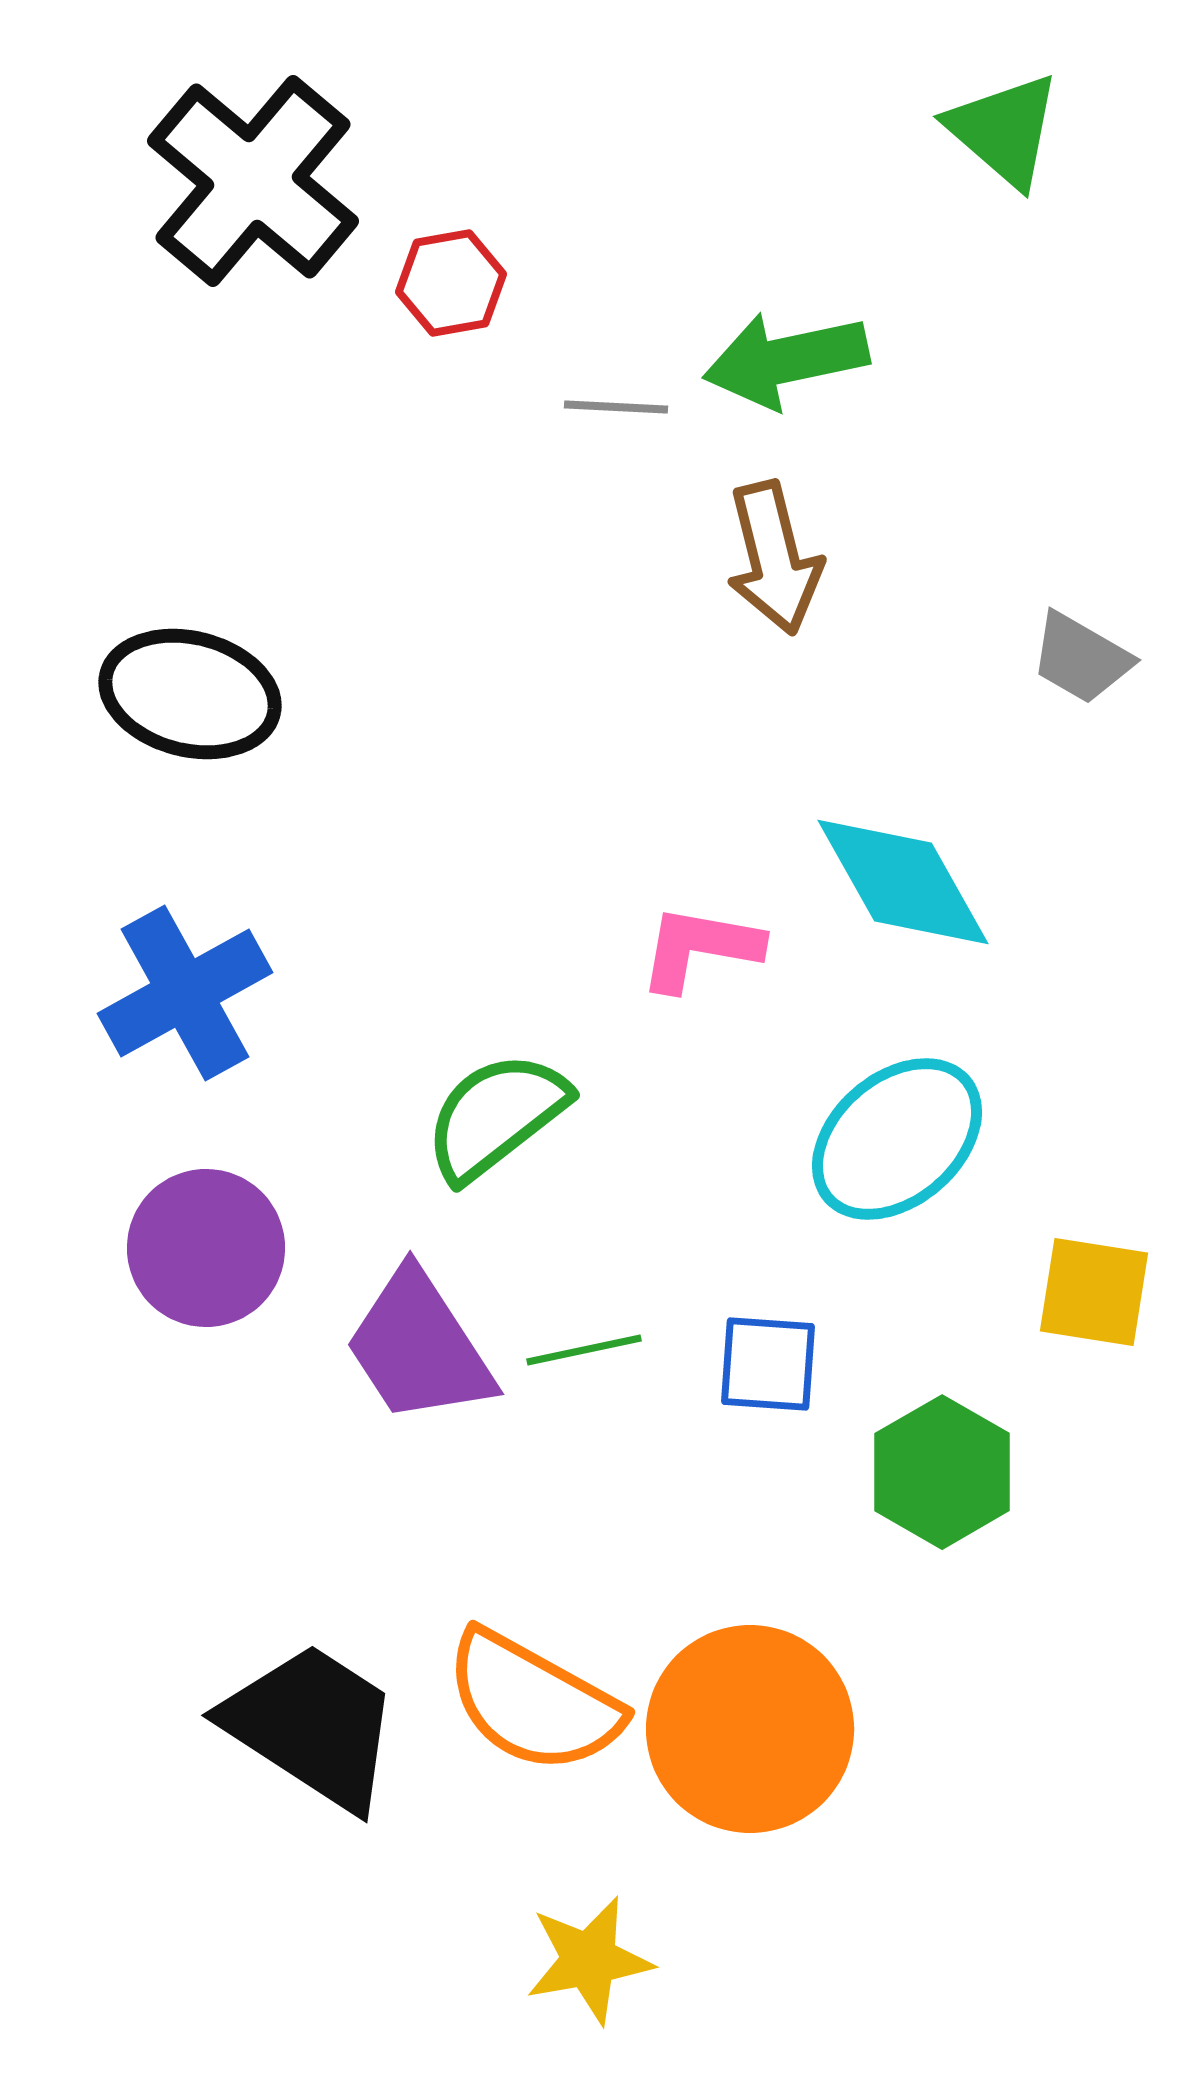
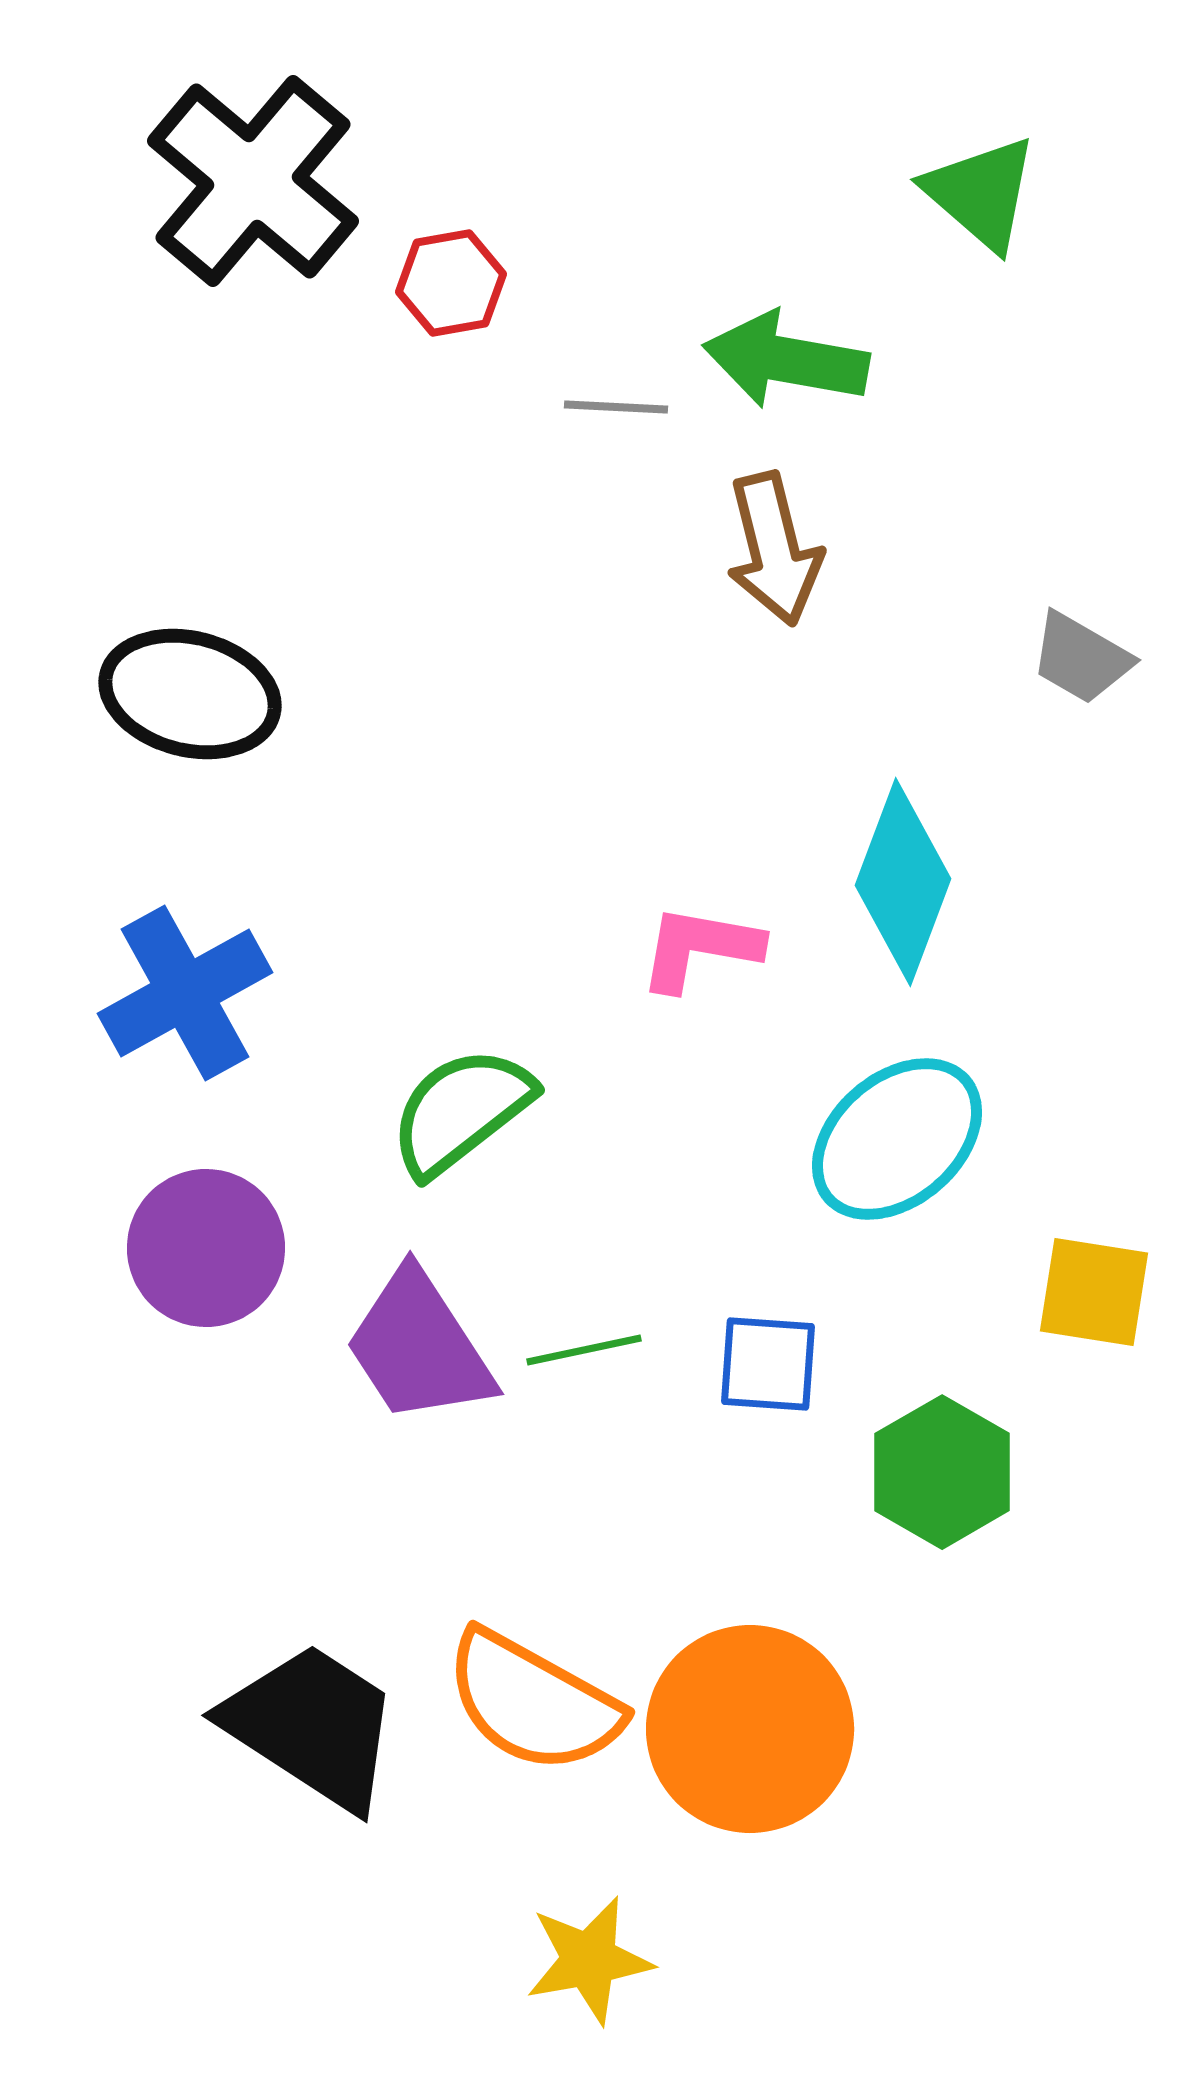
green triangle: moved 23 px left, 63 px down
green arrow: rotated 22 degrees clockwise
brown arrow: moved 9 px up
cyan diamond: rotated 50 degrees clockwise
green semicircle: moved 35 px left, 5 px up
